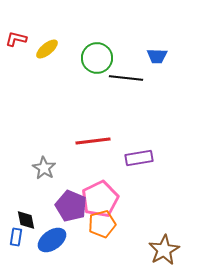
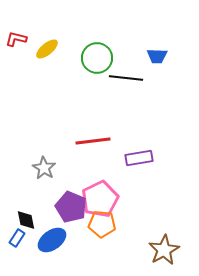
purple pentagon: moved 1 px down
orange pentagon: rotated 20 degrees clockwise
blue rectangle: moved 1 px right, 1 px down; rotated 24 degrees clockwise
